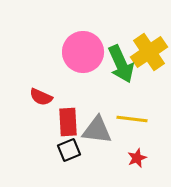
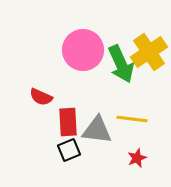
pink circle: moved 2 px up
